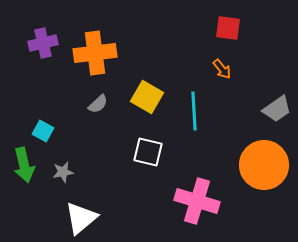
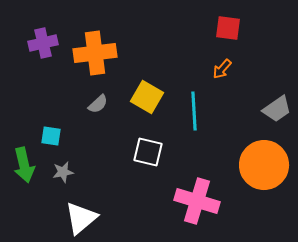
orange arrow: rotated 80 degrees clockwise
cyan square: moved 8 px right, 5 px down; rotated 20 degrees counterclockwise
